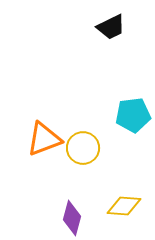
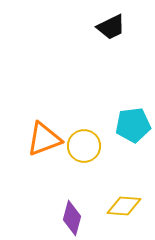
cyan pentagon: moved 10 px down
yellow circle: moved 1 px right, 2 px up
